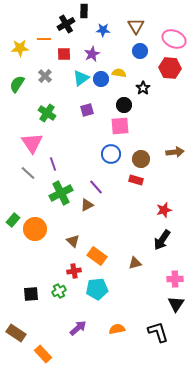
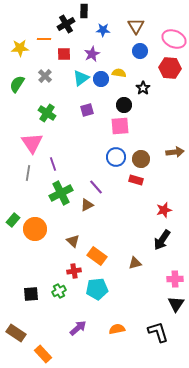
blue circle at (111, 154): moved 5 px right, 3 px down
gray line at (28, 173): rotated 56 degrees clockwise
